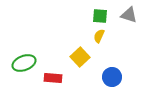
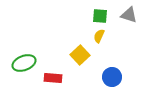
yellow square: moved 2 px up
